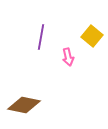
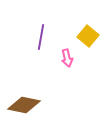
yellow square: moved 4 px left
pink arrow: moved 1 px left, 1 px down
